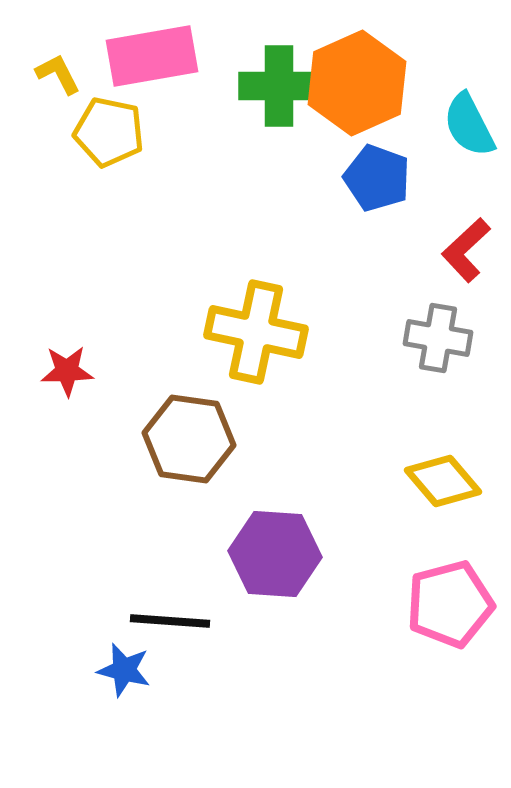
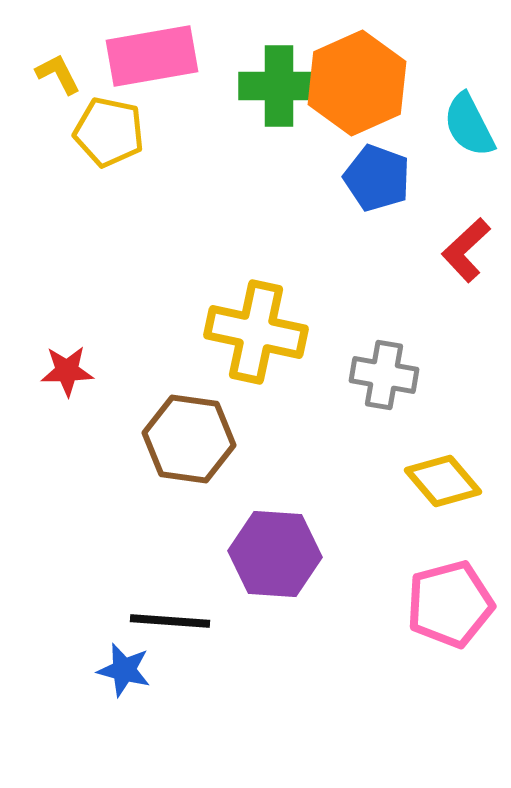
gray cross: moved 54 px left, 37 px down
